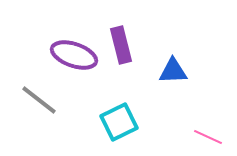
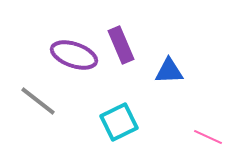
purple rectangle: rotated 9 degrees counterclockwise
blue triangle: moved 4 px left
gray line: moved 1 px left, 1 px down
